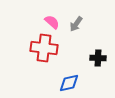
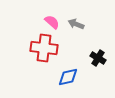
gray arrow: rotated 77 degrees clockwise
black cross: rotated 28 degrees clockwise
blue diamond: moved 1 px left, 6 px up
